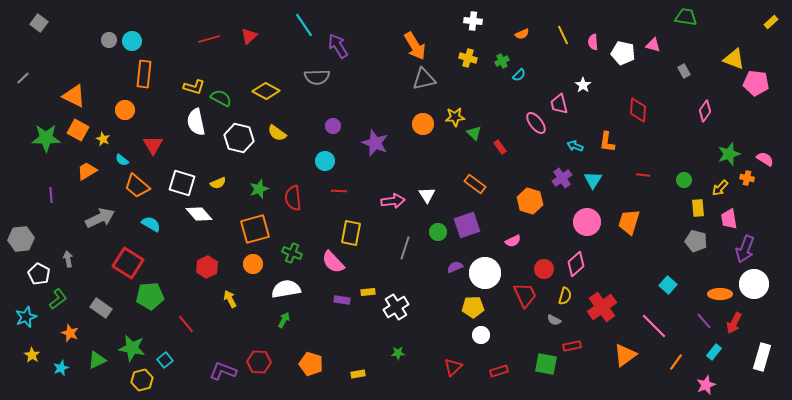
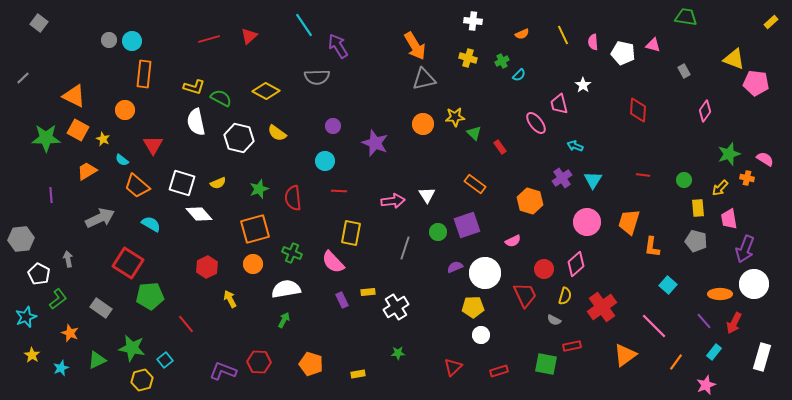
orange L-shape at (607, 142): moved 45 px right, 105 px down
purple rectangle at (342, 300): rotated 56 degrees clockwise
